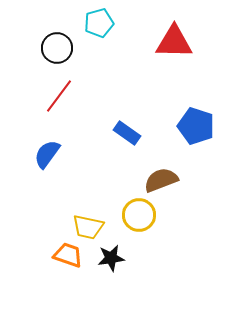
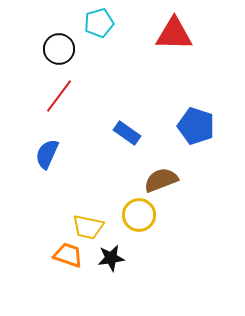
red triangle: moved 8 px up
black circle: moved 2 px right, 1 px down
blue semicircle: rotated 12 degrees counterclockwise
